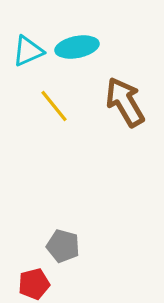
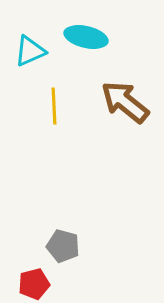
cyan ellipse: moved 9 px right, 10 px up; rotated 24 degrees clockwise
cyan triangle: moved 2 px right
brown arrow: rotated 21 degrees counterclockwise
yellow line: rotated 36 degrees clockwise
